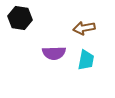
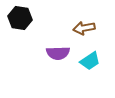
purple semicircle: moved 4 px right
cyan trapezoid: moved 4 px right, 1 px down; rotated 45 degrees clockwise
